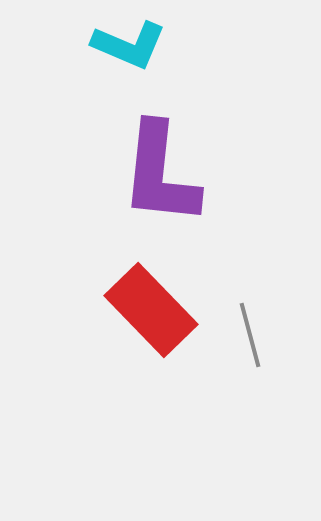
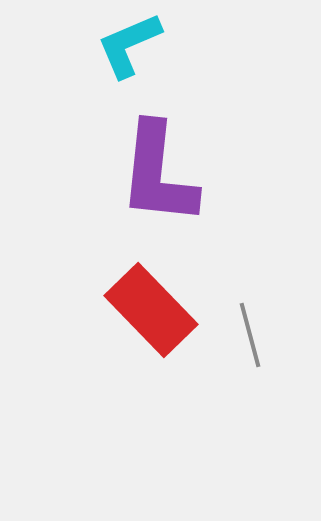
cyan L-shape: rotated 134 degrees clockwise
purple L-shape: moved 2 px left
